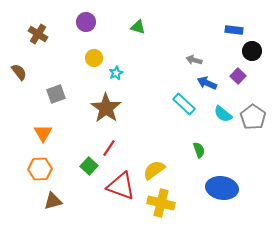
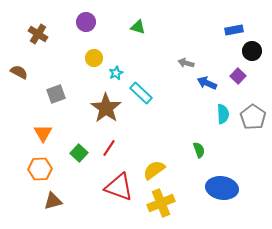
blue rectangle: rotated 18 degrees counterclockwise
gray arrow: moved 8 px left, 3 px down
brown semicircle: rotated 24 degrees counterclockwise
cyan rectangle: moved 43 px left, 11 px up
cyan semicircle: rotated 132 degrees counterclockwise
green square: moved 10 px left, 13 px up
red triangle: moved 2 px left, 1 px down
yellow cross: rotated 36 degrees counterclockwise
